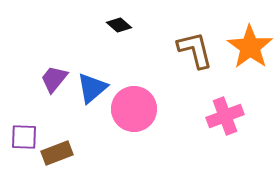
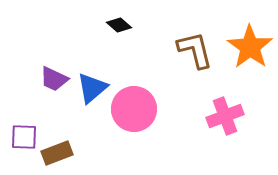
purple trapezoid: rotated 104 degrees counterclockwise
